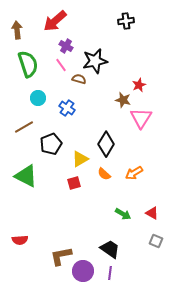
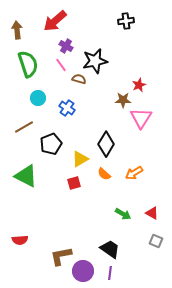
brown star: rotated 14 degrees counterclockwise
